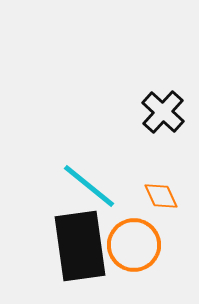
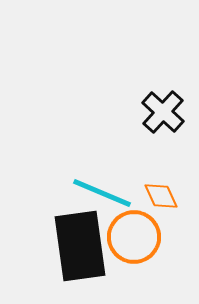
cyan line: moved 13 px right, 7 px down; rotated 16 degrees counterclockwise
orange circle: moved 8 px up
